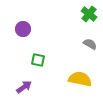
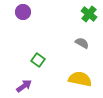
purple circle: moved 17 px up
gray semicircle: moved 8 px left, 1 px up
green square: rotated 24 degrees clockwise
purple arrow: moved 1 px up
